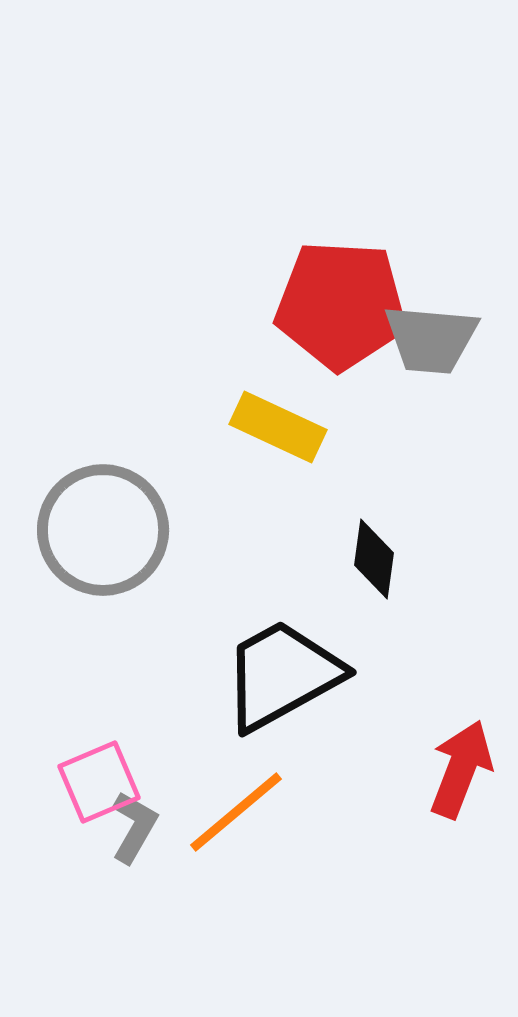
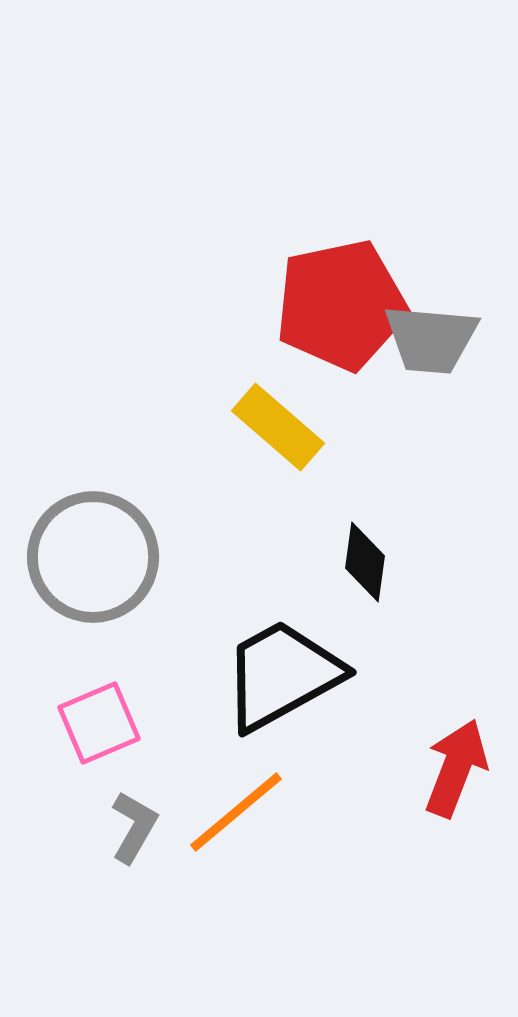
red pentagon: rotated 15 degrees counterclockwise
yellow rectangle: rotated 16 degrees clockwise
gray circle: moved 10 px left, 27 px down
black diamond: moved 9 px left, 3 px down
red arrow: moved 5 px left, 1 px up
pink square: moved 59 px up
